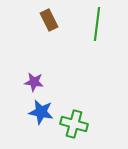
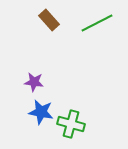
brown rectangle: rotated 15 degrees counterclockwise
green line: moved 1 px up; rotated 56 degrees clockwise
green cross: moved 3 px left
